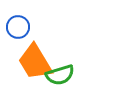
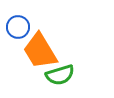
orange trapezoid: moved 5 px right, 11 px up
